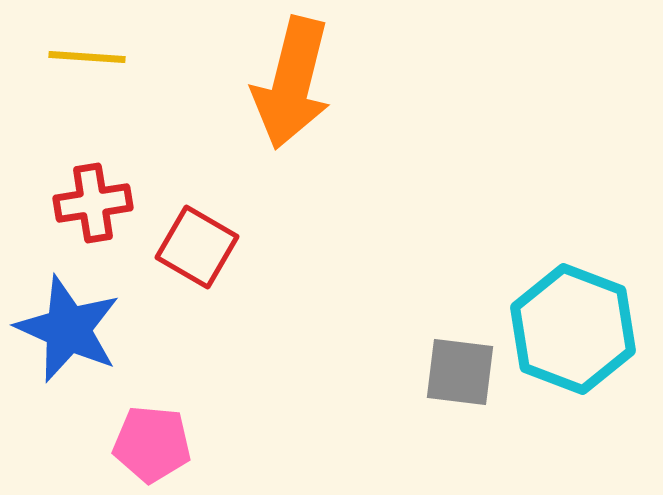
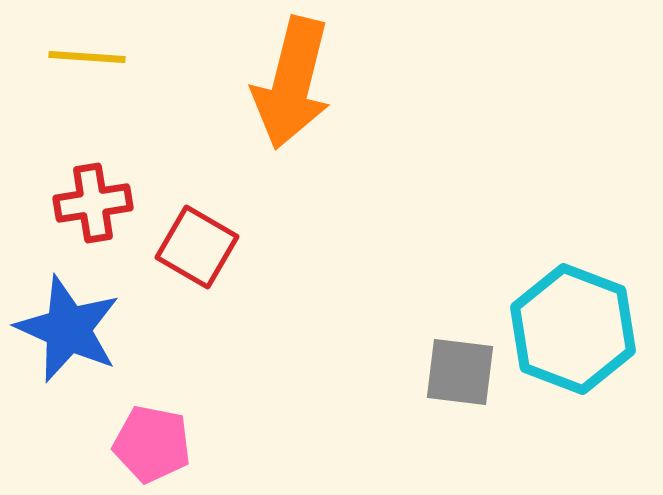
pink pentagon: rotated 6 degrees clockwise
